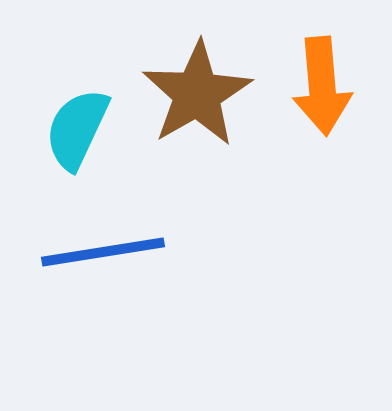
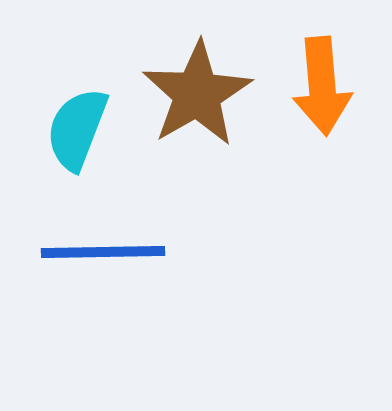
cyan semicircle: rotated 4 degrees counterclockwise
blue line: rotated 8 degrees clockwise
